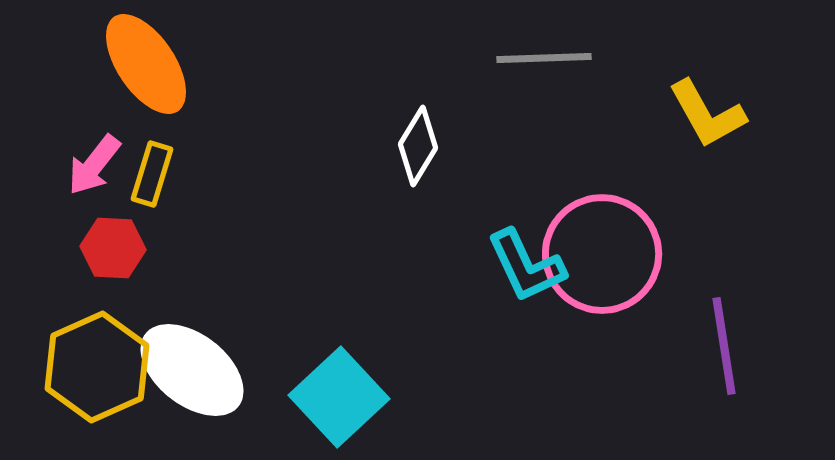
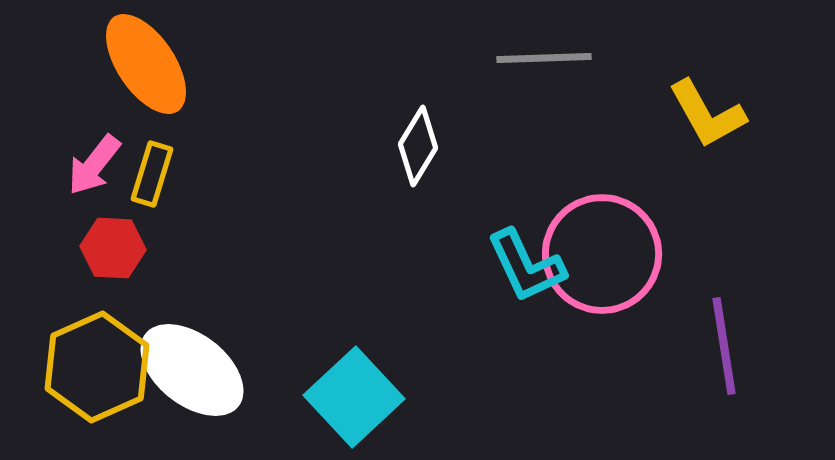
cyan square: moved 15 px right
